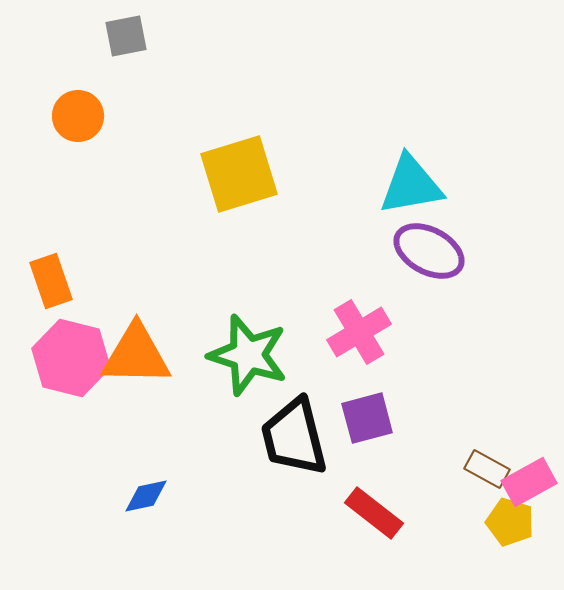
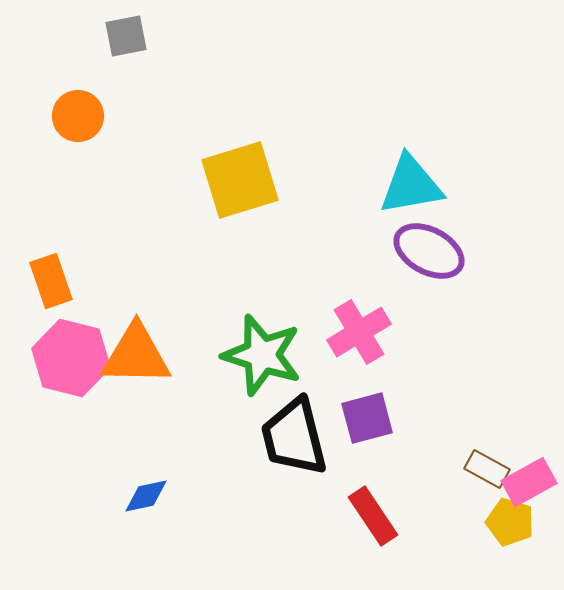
yellow square: moved 1 px right, 6 px down
green star: moved 14 px right
red rectangle: moved 1 px left, 3 px down; rotated 18 degrees clockwise
